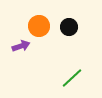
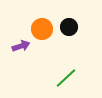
orange circle: moved 3 px right, 3 px down
green line: moved 6 px left
